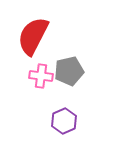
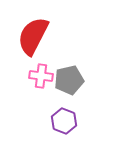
gray pentagon: moved 9 px down
purple hexagon: rotated 15 degrees counterclockwise
